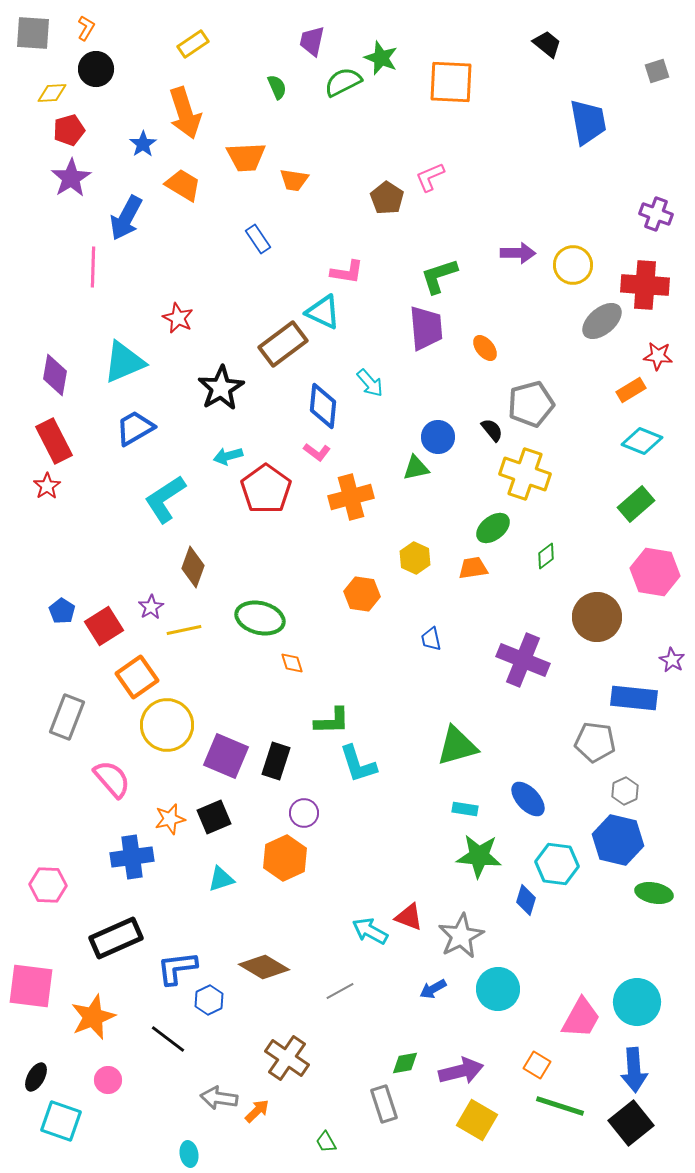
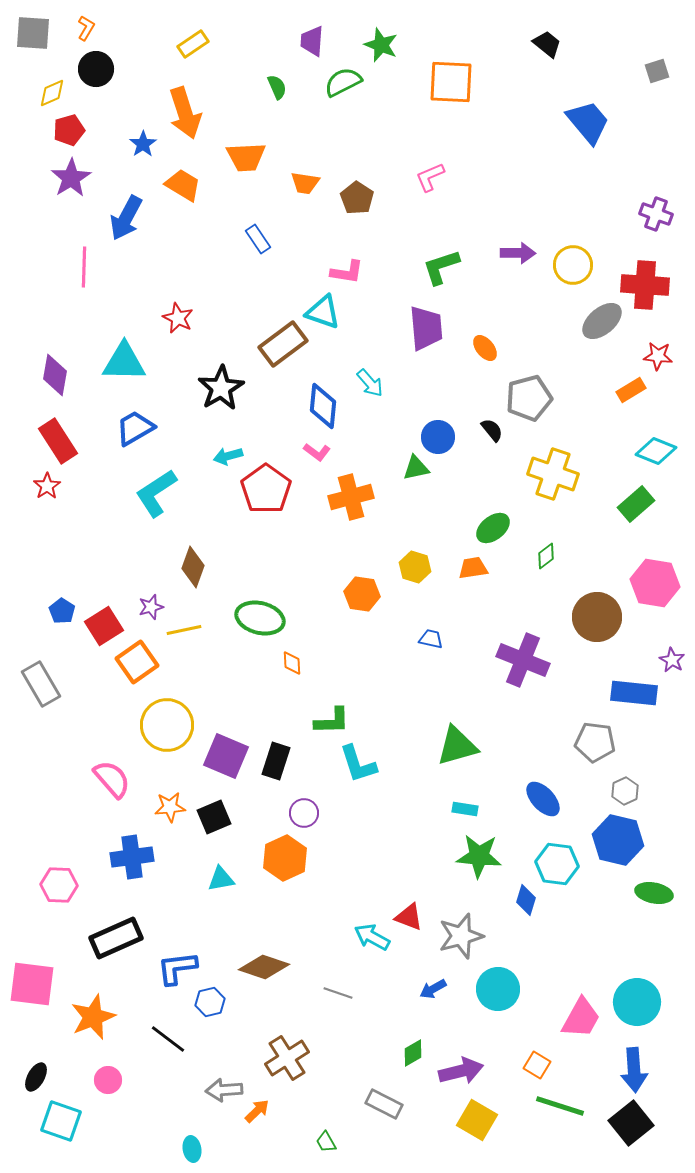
purple trapezoid at (312, 41): rotated 8 degrees counterclockwise
green star at (381, 58): moved 13 px up
yellow diamond at (52, 93): rotated 20 degrees counterclockwise
blue trapezoid at (588, 122): rotated 30 degrees counterclockwise
orange trapezoid at (294, 180): moved 11 px right, 3 px down
brown pentagon at (387, 198): moved 30 px left
pink line at (93, 267): moved 9 px left
green L-shape at (439, 276): moved 2 px right, 9 px up
cyan triangle at (323, 312): rotated 6 degrees counterclockwise
cyan triangle at (124, 362): rotated 24 degrees clockwise
gray pentagon at (531, 404): moved 2 px left, 6 px up
red rectangle at (54, 441): moved 4 px right; rotated 6 degrees counterclockwise
cyan diamond at (642, 441): moved 14 px right, 10 px down
yellow cross at (525, 474): moved 28 px right
cyan L-shape at (165, 499): moved 9 px left, 6 px up
yellow hexagon at (415, 558): moved 9 px down; rotated 8 degrees counterclockwise
pink hexagon at (655, 572): moved 11 px down
purple star at (151, 607): rotated 15 degrees clockwise
blue trapezoid at (431, 639): rotated 115 degrees clockwise
orange diamond at (292, 663): rotated 15 degrees clockwise
orange square at (137, 677): moved 15 px up
blue rectangle at (634, 698): moved 5 px up
gray rectangle at (67, 717): moved 26 px left, 33 px up; rotated 51 degrees counterclockwise
blue ellipse at (528, 799): moved 15 px right
orange star at (170, 819): moved 12 px up; rotated 8 degrees clockwise
cyan triangle at (221, 879): rotated 8 degrees clockwise
pink hexagon at (48, 885): moved 11 px right
cyan arrow at (370, 931): moved 2 px right, 6 px down
gray star at (461, 936): rotated 12 degrees clockwise
brown diamond at (264, 967): rotated 12 degrees counterclockwise
pink square at (31, 986): moved 1 px right, 2 px up
gray line at (340, 991): moved 2 px left, 2 px down; rotated 48 degrees clockwise
blue hexagon at (209, 1000): moved 1 px right, 2 px down; rotated 12 degrees clockwise
brown cross at (287, 1058): rotated 24 degrees clockwise
green diamond at (405, 1063): moved 8 px right, 10 px up; rotated 20 degrees counterclockwise
gray arrow at (219, 1098): moved 5 px right, 8 px up; rotated 12 degrees counterclockwise
gray rectangle at (384, 1104): rotated 45 degrees counterclockwise
cyan ellipse at (189, 1154): moved 3 px right, 5 px up
